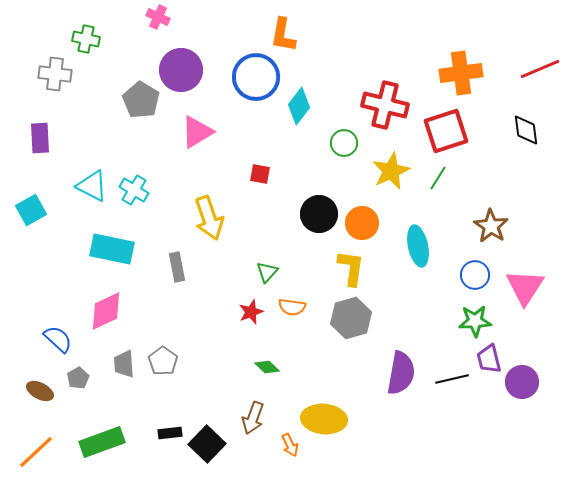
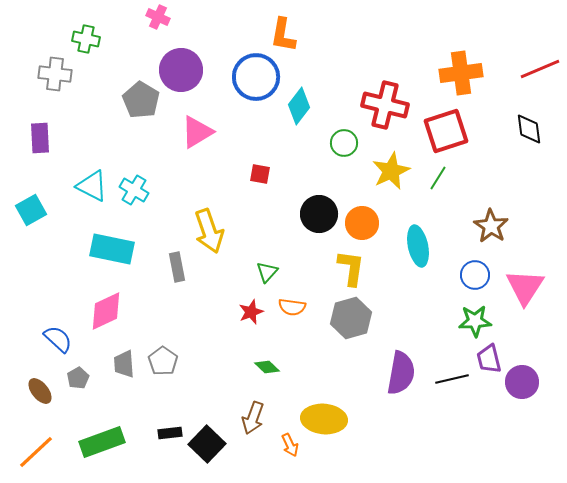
black diamond at (526, 130): moved 3 px right, 1 px up
yellow arrow at (209, 218): moved 13 px down
brown ellipse at (40, 391): rotated 24 degrees clockwise
